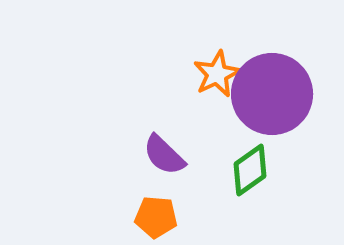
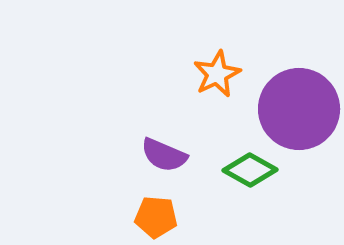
purple circle: moved 27 px right, 15 px down
purple semicircle: rotated 21 degrees counterclockwise
green diamond: rotated 64 degrees clockwise
